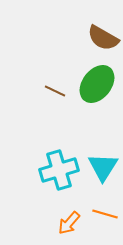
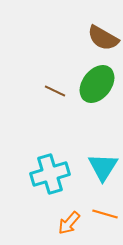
cyan cross: moved 9 px left, 4 px down
